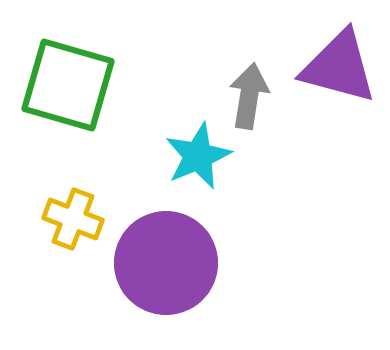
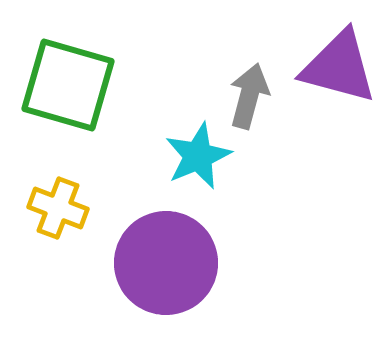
gray arrow: rotated 6 degrees clockwise
yellow cross: moved 15 px left, 11 px up
